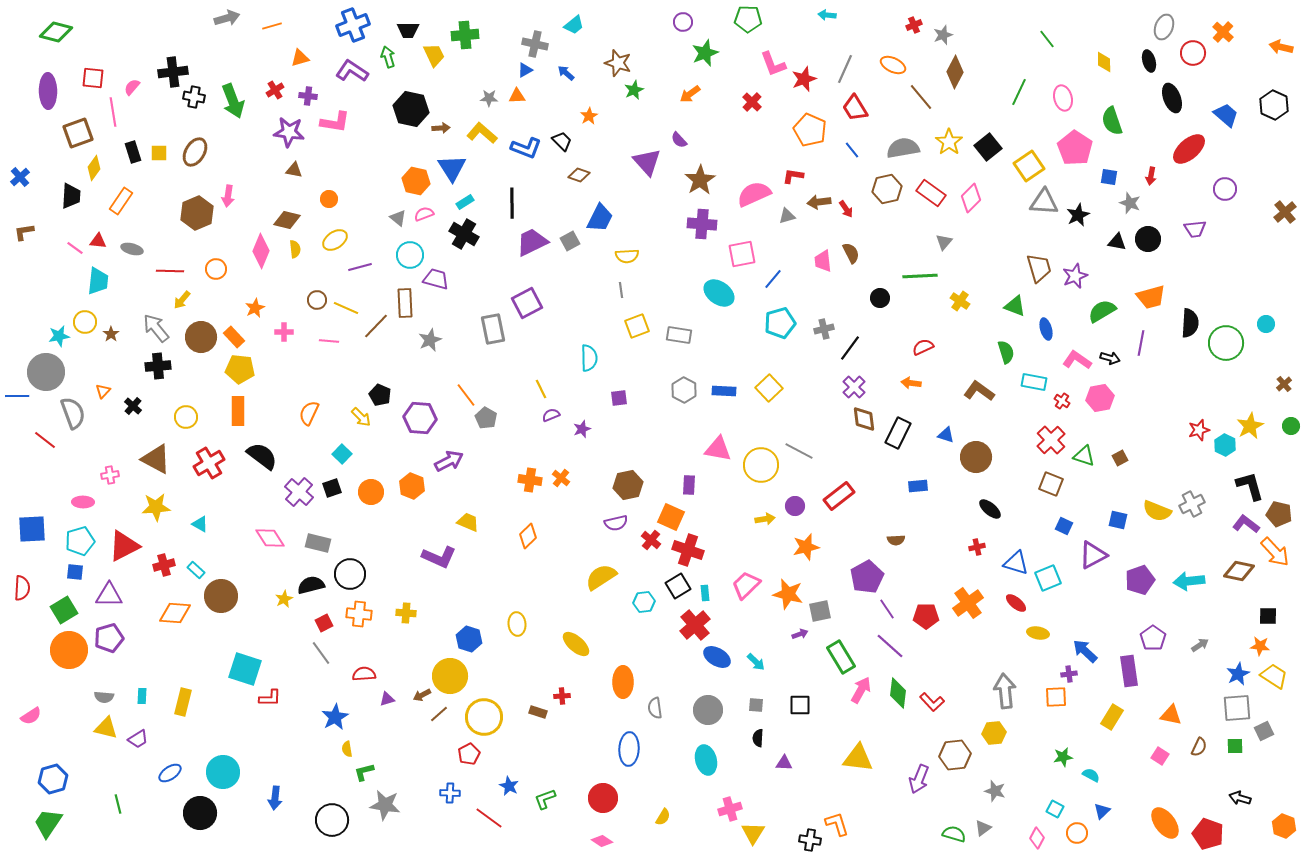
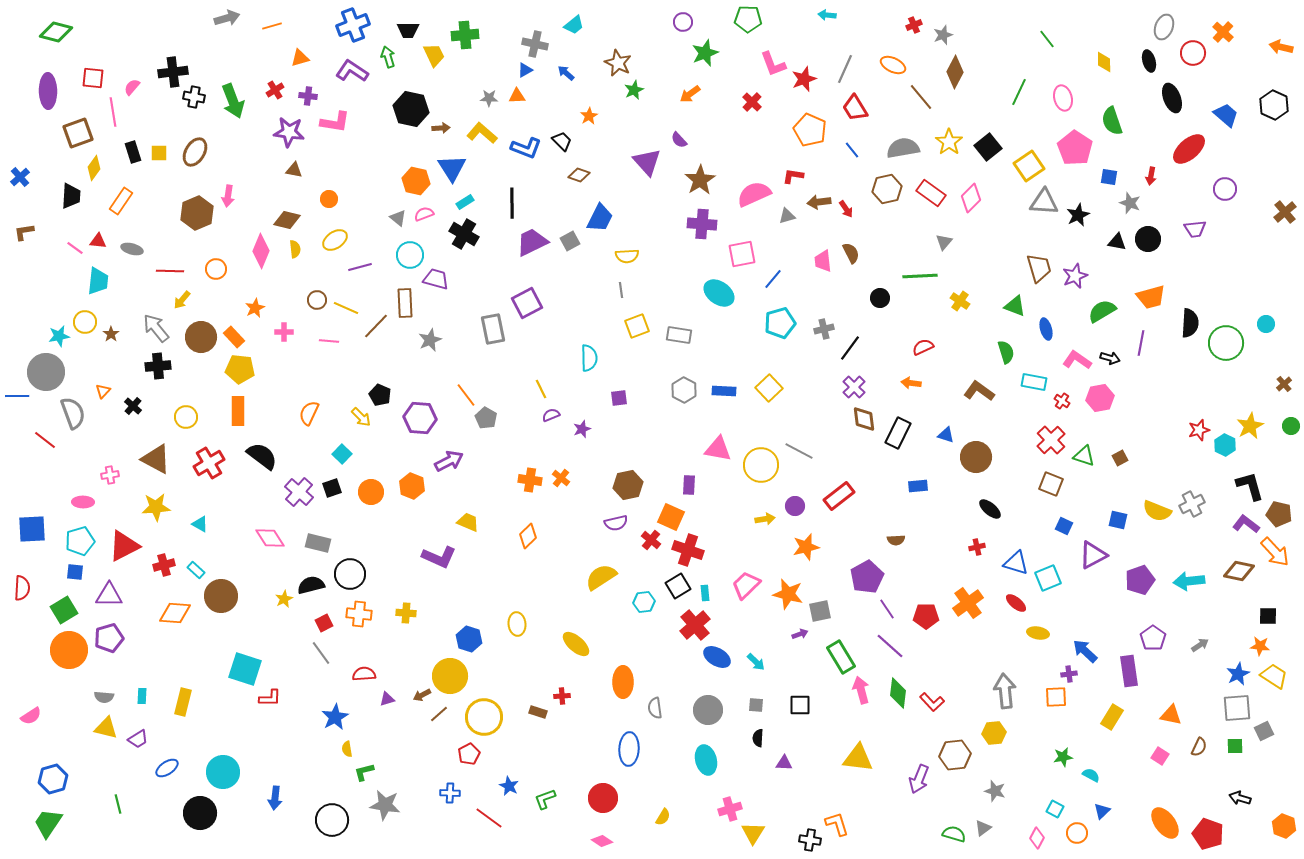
brown star at (618, 63): rotated 8 degrees clockwise
pink arrow at (861, 690): rotated 44 degrees counterclockwise
blue ellipse at (170, 773): moved 3 px left, 5 px up
